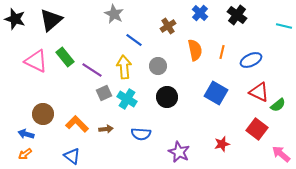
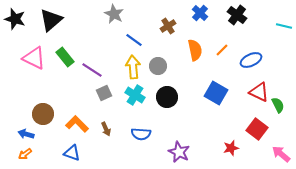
orange line: moved 2 px up; rotated 32 degrees clockwise
pink triangle: moved 2 px left, 3 px up
yellow arrow: moved 9 px right
cyan cross: moved 8 px right, 4 px up
green semicircle: rotated 77 degrees counterclockwise
brown arrow: rotated 72 degrees clockwise
red star: moved 9 px right, 4 px down
blue triangle: moved 3 px up; rotated 18 degrees counterclockwise
